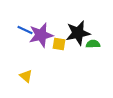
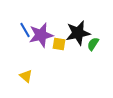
blue line: rotated 35 degrees clockwise
green semicircle: rotated 56 degrees counterclockwise
